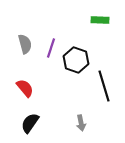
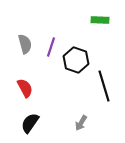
purple line: moved 1 px up
red semicircle: rotated 12 degrees clockwise
gray arrow: rotated 42 degrees clockwise
